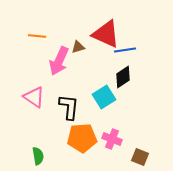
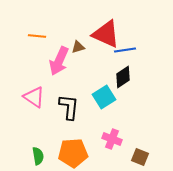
orange pentagon: moved 9 px left, 15 px down
